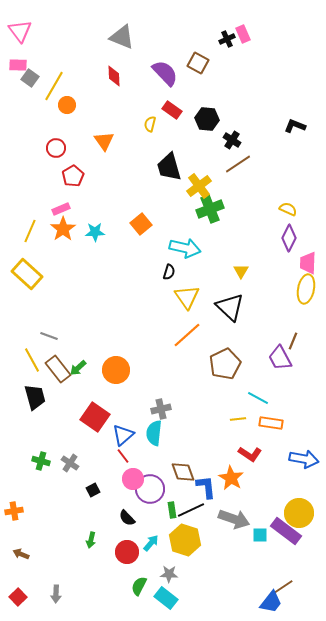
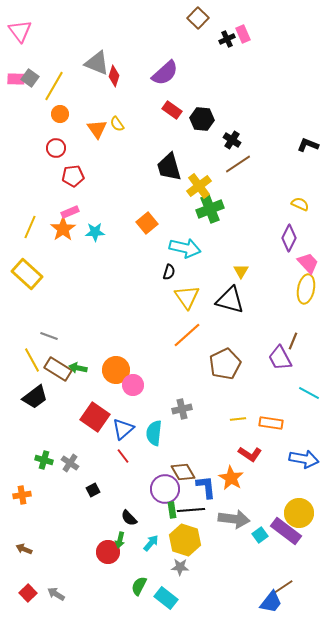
gray triangle at (122, 37): moved 25 px left, 26 px down
brown square at (198, 63): moved 45 px up; rotated 15 degrees clockwise
pink rectangle at (18, 65): moved 2 px left, 14 px down
purple semicircle at (165, 73): rotated 92 degrees clockwise
red diamond at (114, 76): rotated 20 degrees clockwise
orange circle at (67, 105): moved 7 px left, 9 px down
black hexagon at (207, 119): moved 5 px left
yellow semicircle at (150, 124): moved 33 px left; rotated 49 degrees counterclockwise
black L-shape at (295, 126): moved 13 px right, 19 px down
orange triangle at (104, 141): moved 7 px left, 12 px up
red pentagon at (73, 176): rotated 25 degrees clockwise
pink rectangle at (61, 209): moved 9 px right, 3 px down
yellow semicircle at (288, 209): moved 12 px right, 5 px up
orange square at (141, 224): moved 6 px right, 1 px up
yellow line at (30, 231): moved 4 px up
pink trapezoid at (308, 263): rotated 135 degrees clockwise
black triangle at (230, 307): moved 7 px up; rotated 28 degrees counterclockwise
green arrow at (78, 368): rotated 54 degrees clockwise
brown rectangle at (58, 369): rotated 20 degrees counterclockwise
black trapezoid at (35, 397): rotated 68 degrees clockwise
cyan line at (258, 398): moved 51 px right, 5 px up
gray cross at (161, 409): moved 21 px right
blue triangle at (123, 435): moved 6 px up
green cross at (41, 461): moved 3 px right, 1 px up
brown diamond at (183, 472): rotated 10 degrees counterclockwise
pink circle at (133, 479): moved 94 px up
purple circle at (150, 489): moved 15 px right
black line at (191, 510): rotated 20 degrees clockwise
orange cross at (14, 511): moved 8 px right, 16 px up
black semicircle at (127, 518): moved 2 px right
gray arrow at (234, 519): rotated 12 degrees counterclockwise
cyan square at (260, 535): rotated 35 degrees counterclockwise
green arrow at (91, 540): moved 29 px right
red circle at (127, 552): moved 19 px left
brown arrow at (21, 554): moved 3 px right, 5 px up
gray star at (169, 574): moved 11 px right, 7 px up
gray arrow at (56, 594): rotated 120 degrees clockwise
red square at (18, 597): moved 10 px right, 4 px up
